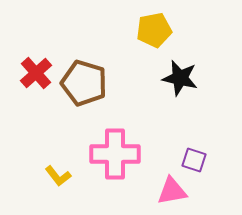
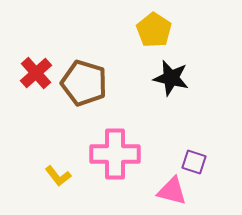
yellow pentagon: rotated 28 degrees counterclockwise
black star: moved 9 px left
purple square: moved 2 px down
pink triangle: rotated 24 degrees clockwise
